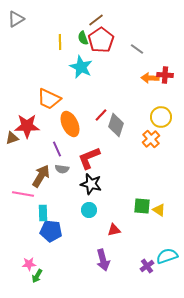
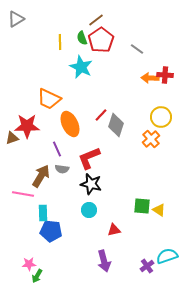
green semicircle: moved 1 px left
purple arrow: moved 1 px right, 1 px down
